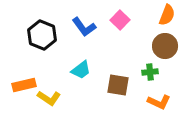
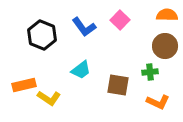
orange semicircle: rotated 110 degrees counterclockwise
orange L-shape: moved 1 px left
